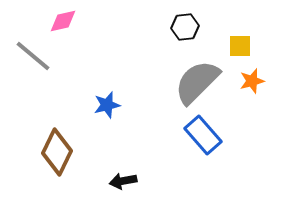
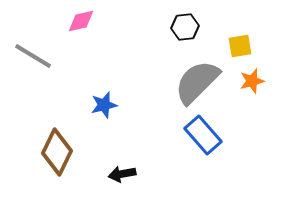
pink diamond: moved 18 px right
yellow square: rotated 10 degrees counterclockwise
gray line: rotated 9 degrees counterclockwise
blue star: moved 3 px left
black arrow: moved 1 px left, 7 px up
